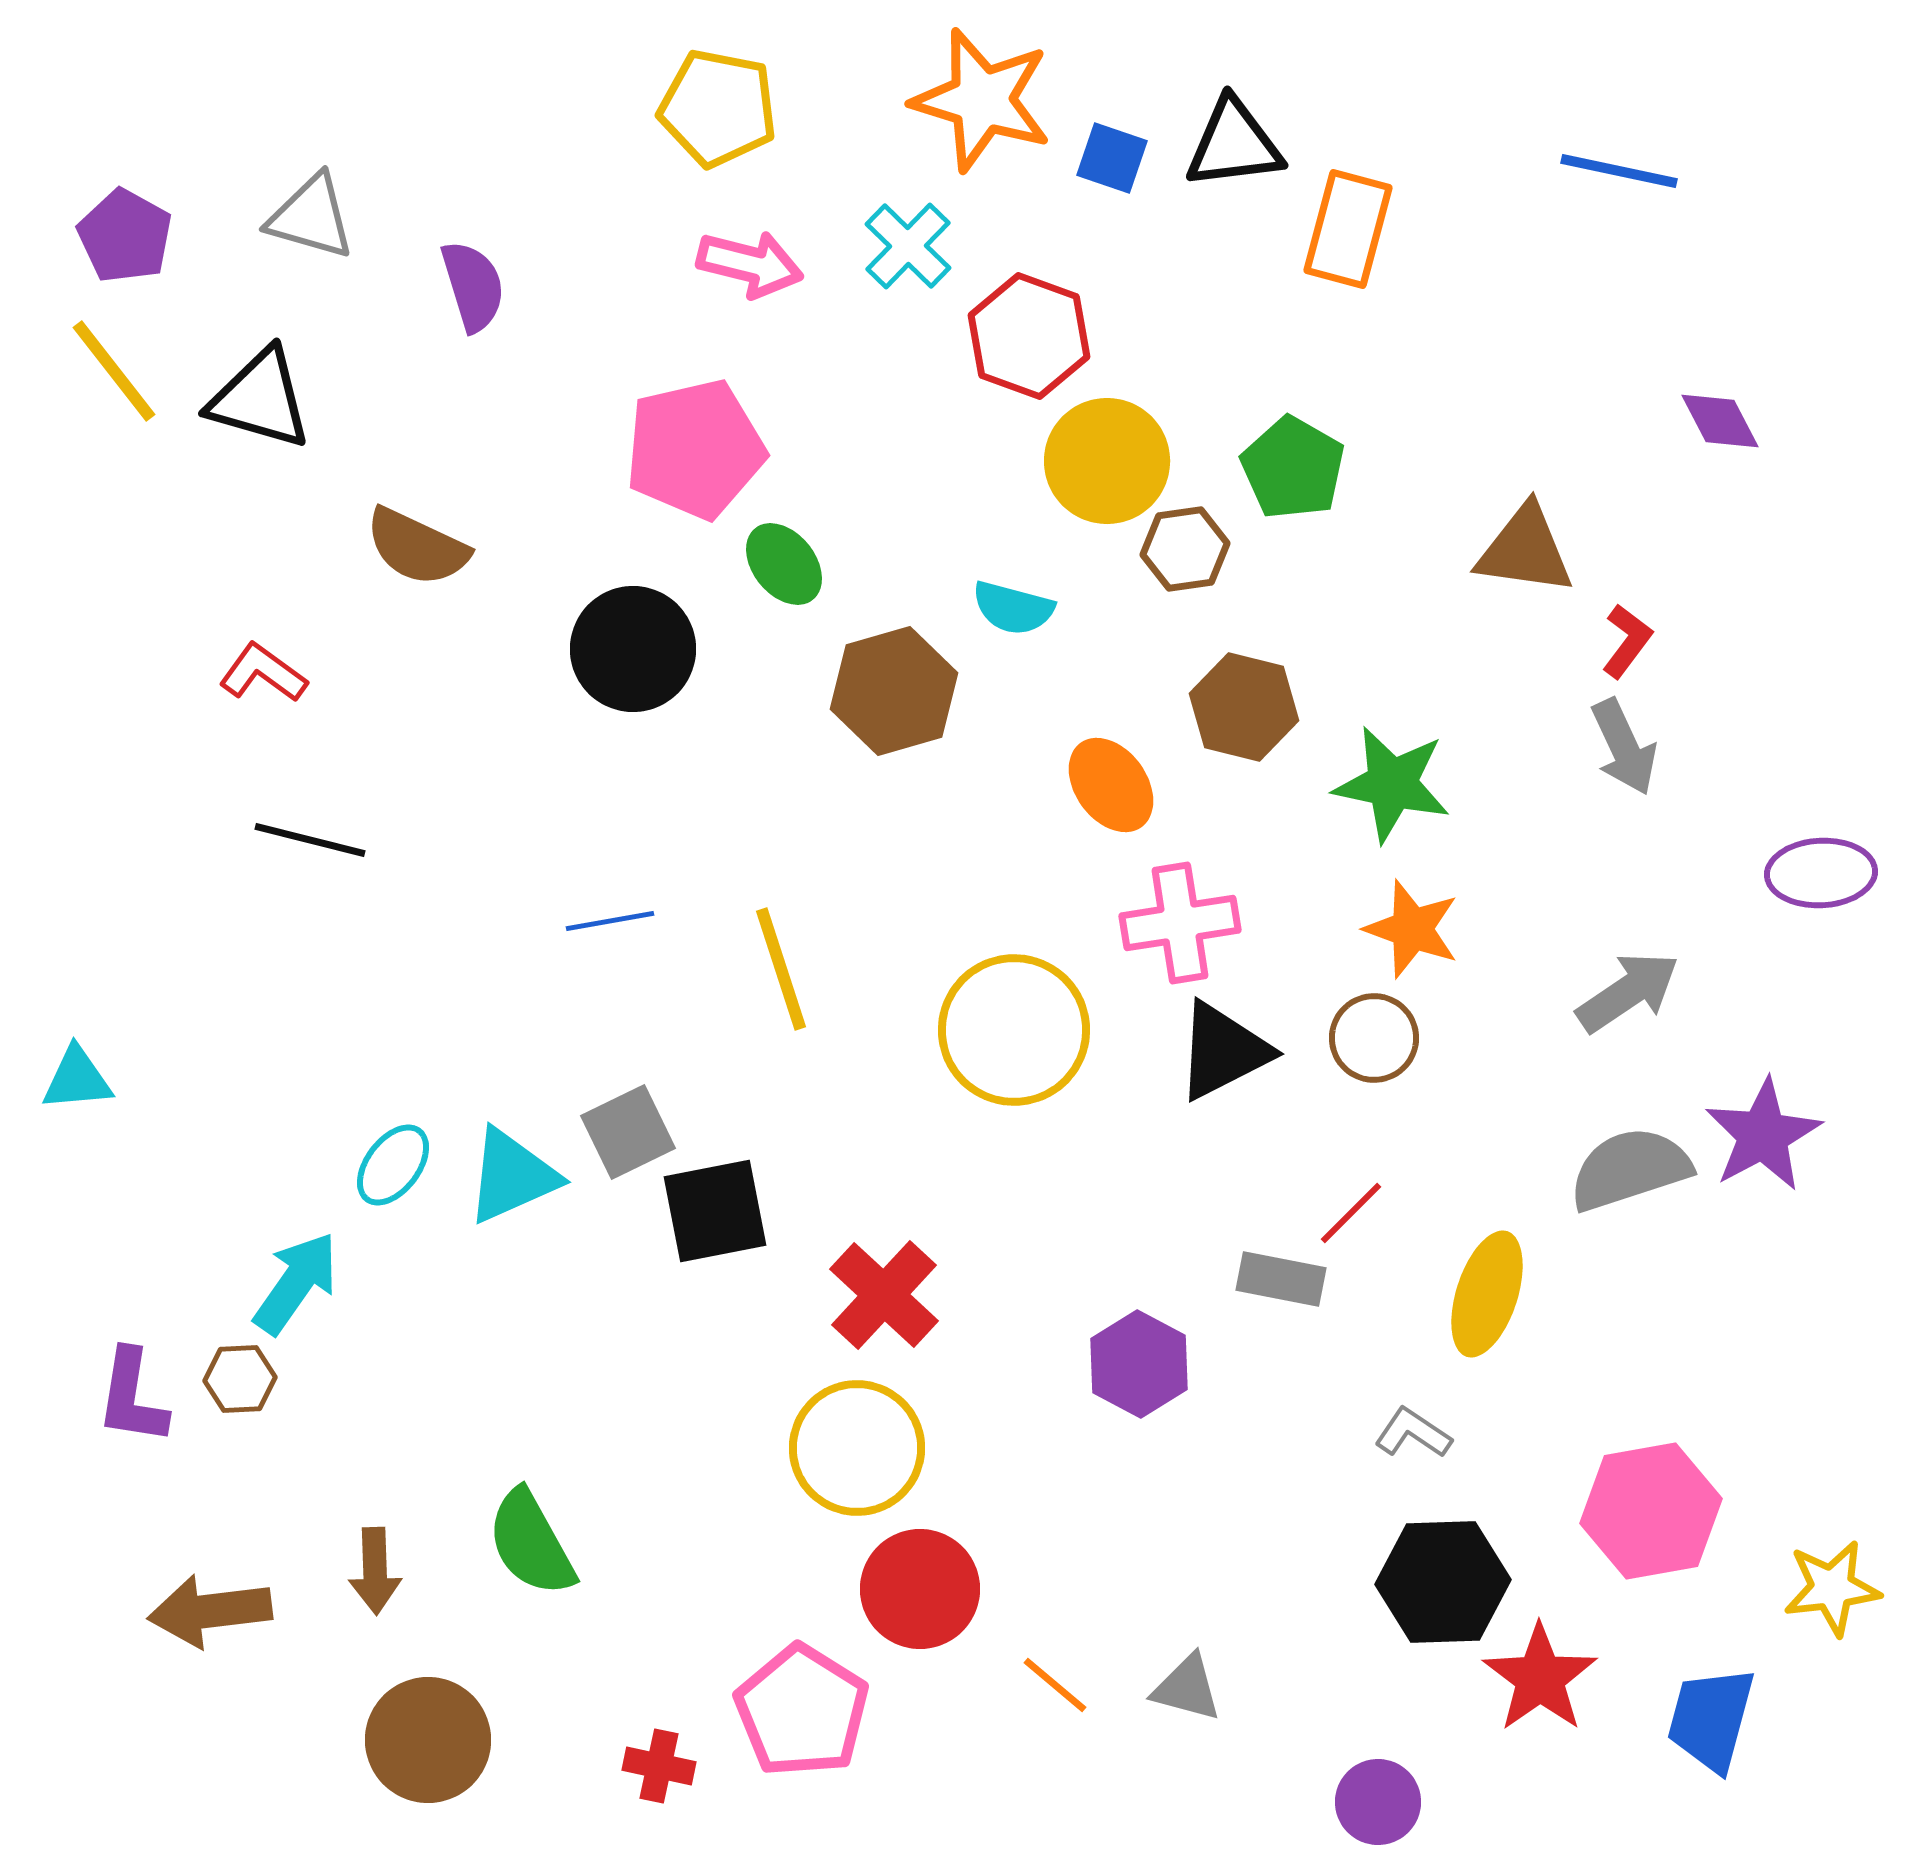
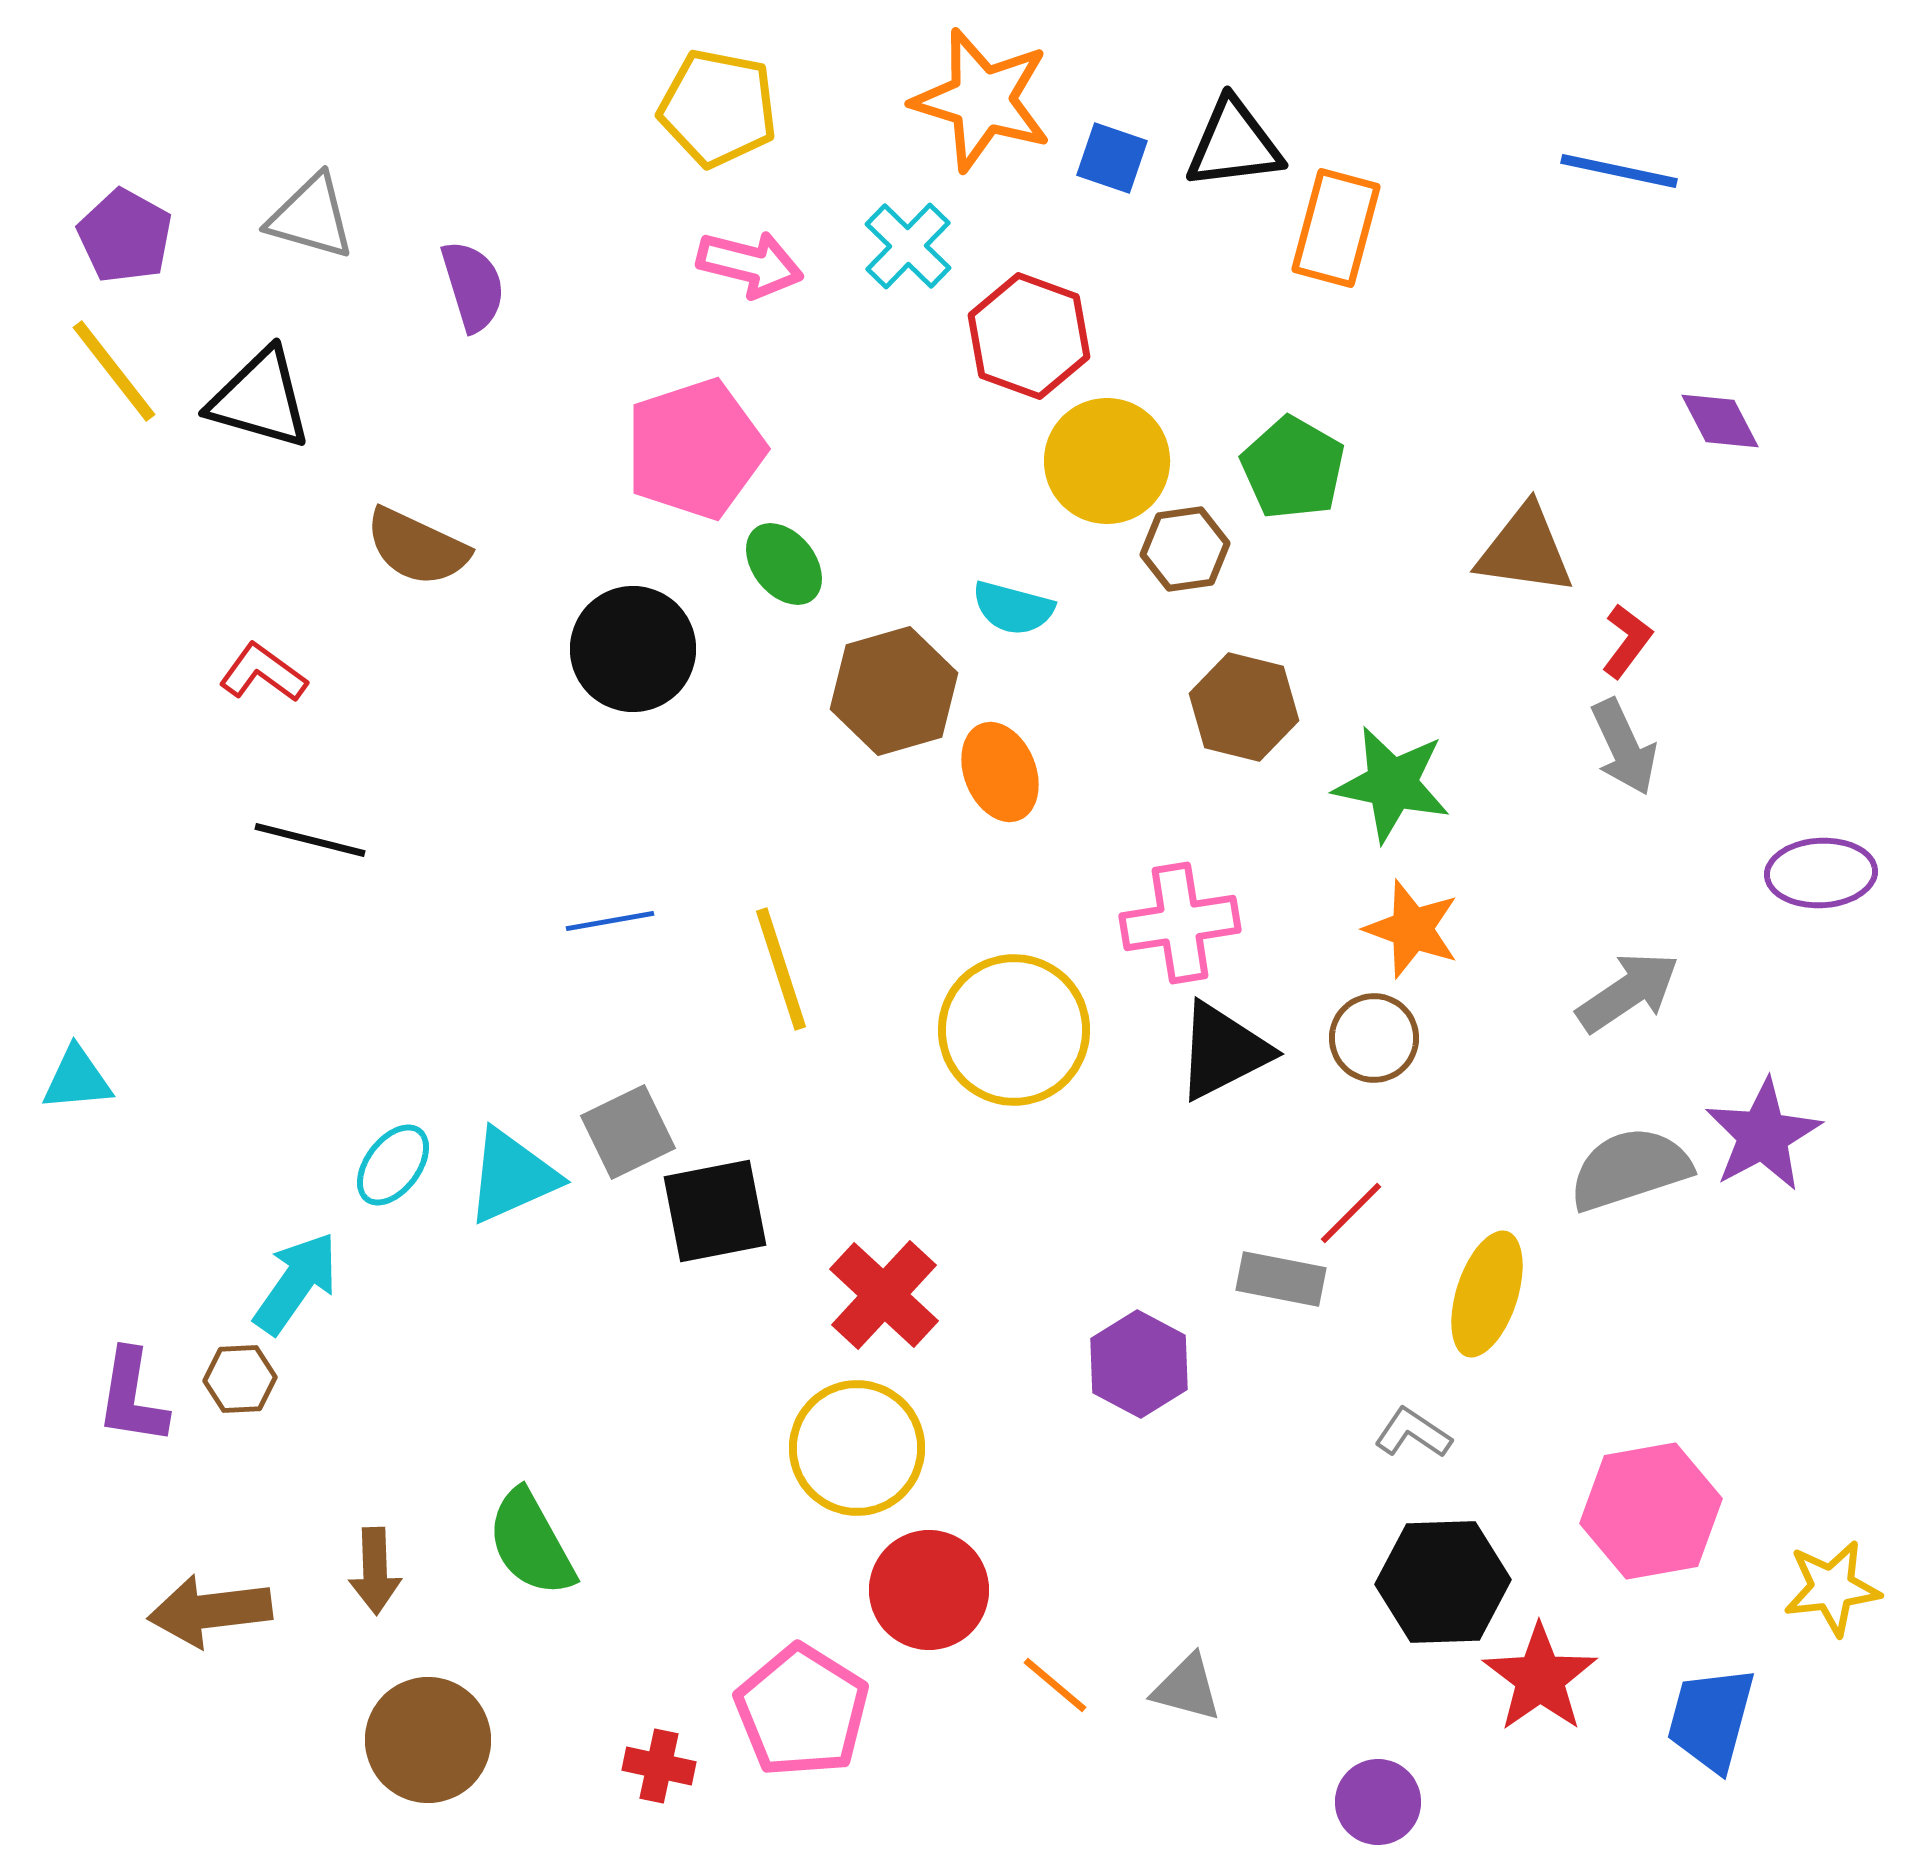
orange rectangle at (1348, 229): moved 12 px left, 1 px up
pink pentagon at (695, 449): rotated 5 degrees counterclockwise
orange ellipse at (1111, 785): moved 111 px left, 13 px up; rotated 14 degrees clockwise
red circle at (920, 1589): moved 9 px right, 1 px down
